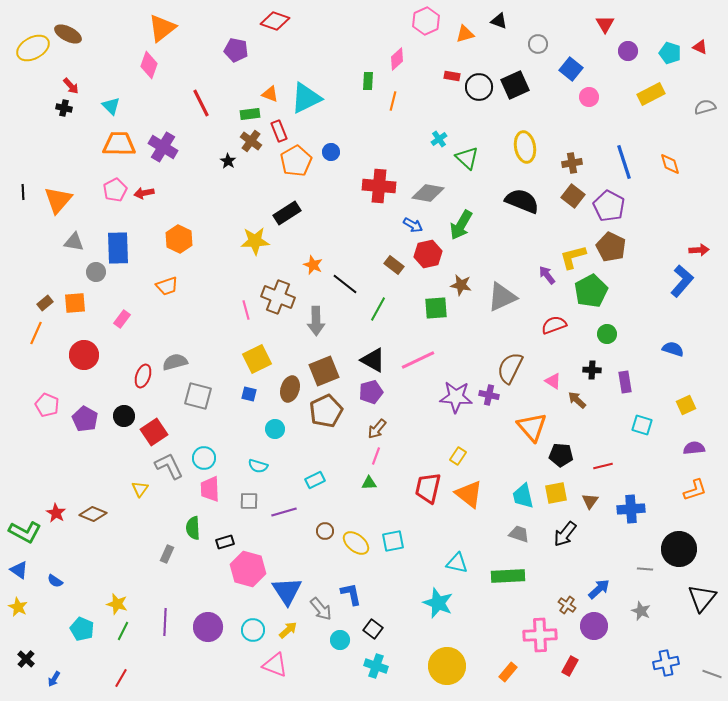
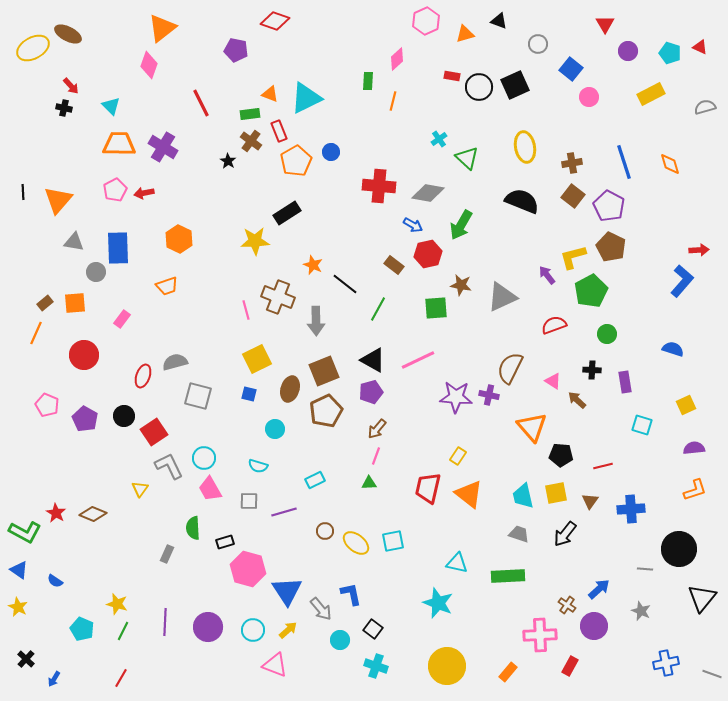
pink trapezoid at (210, 489): rotated 28 degrees counterclockwise
